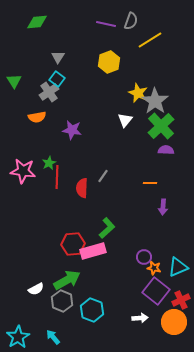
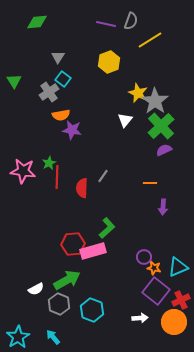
cyan square: moved 6 px right
orange semicircle: moved 24 px right, 2 px up
purple semicircle: moved 2 px left; rotated 28 degrees counterclockwise
gray hexagon: moved 3 px left, 3 px down
